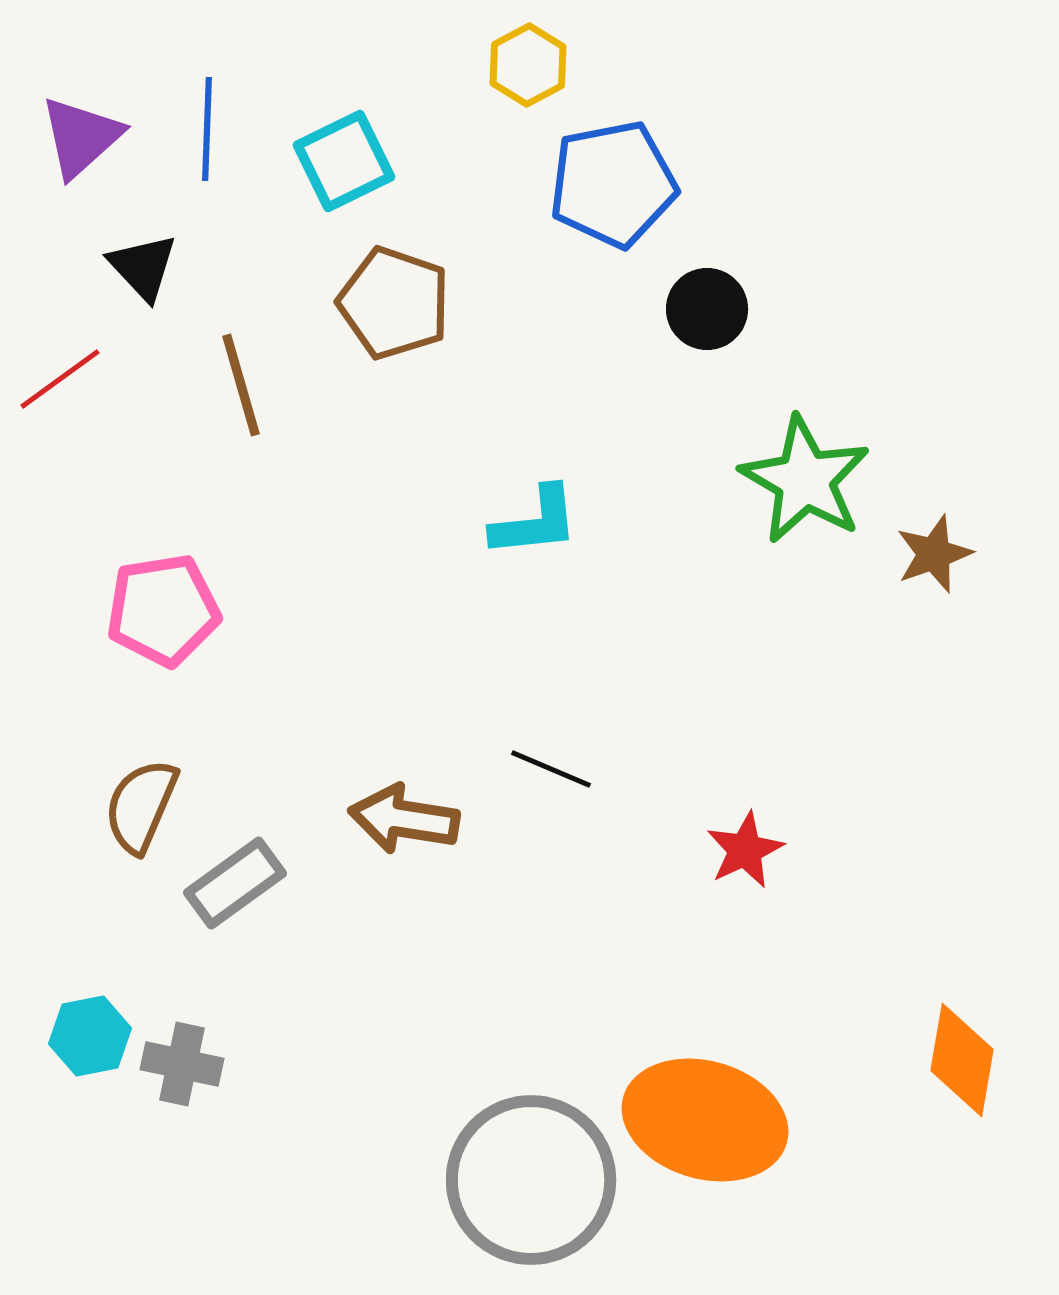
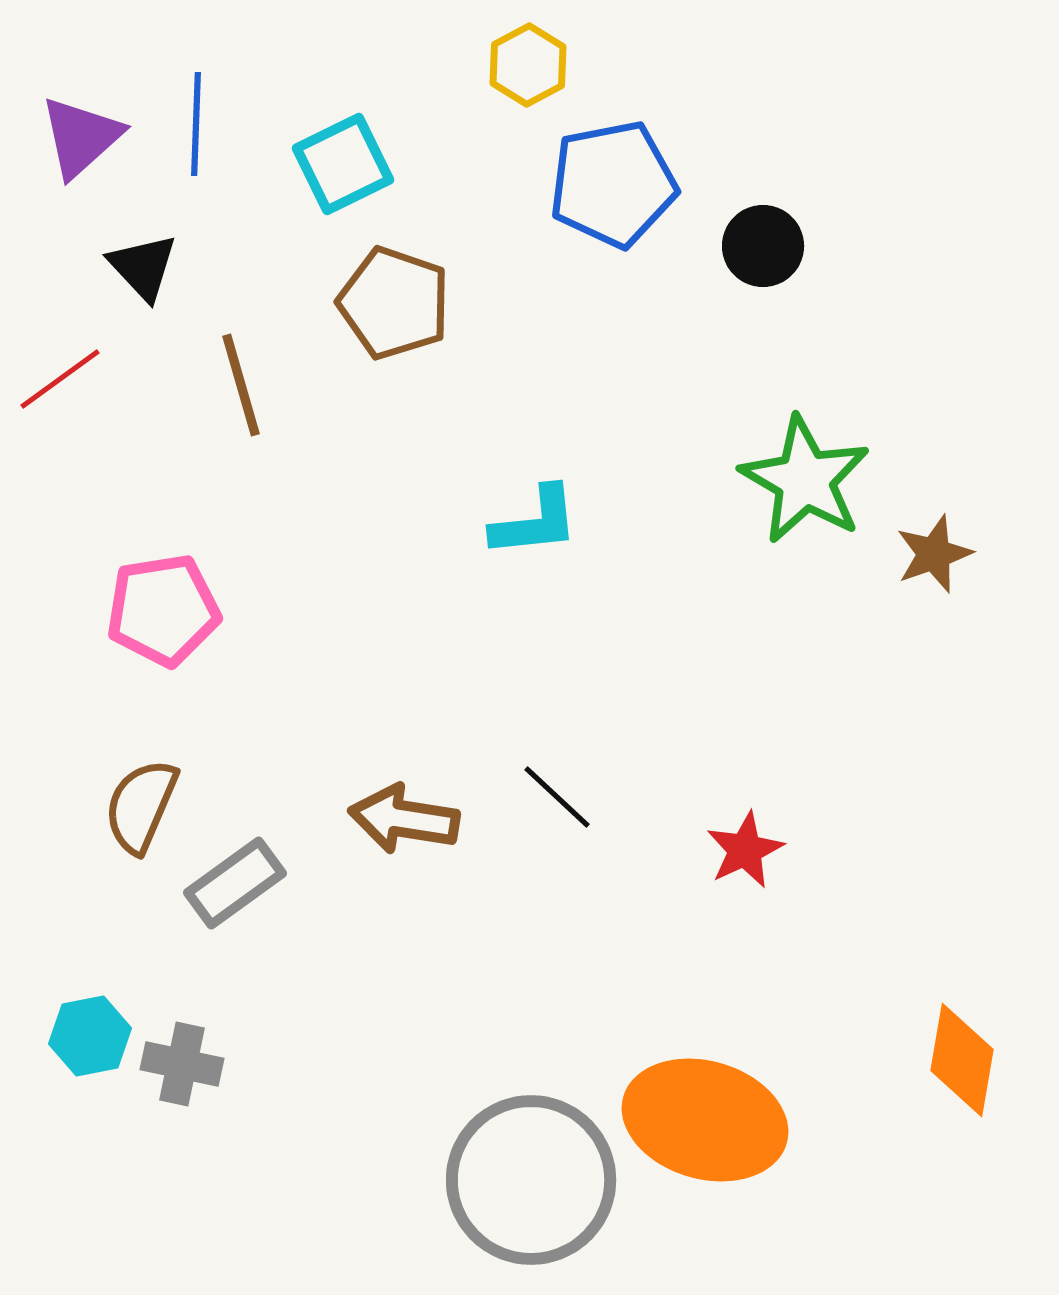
blue line: moved 11 px left, 5 px up
cyan square: moved 1 px left, 3 px down
black circle: moved 56 px right, 63 px up
black line: moved 6 px right, 28 px down; rotated 20 degrees clockwise
